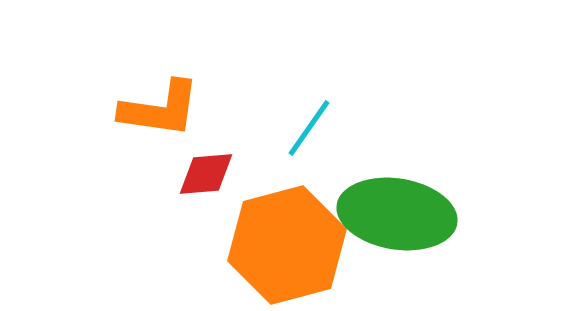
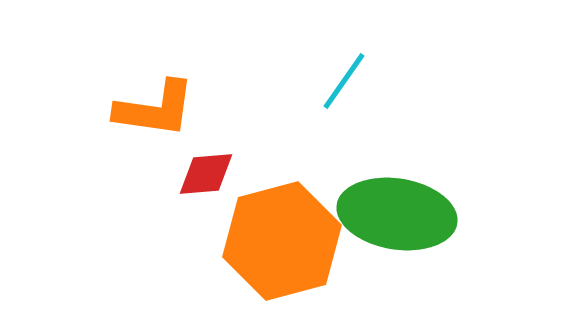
orange L-shape: moved 5 px left
cyan line: moved 35 px right, 47 px up
orange hexagon: moved 5 px left, 4 px up
